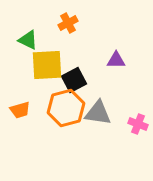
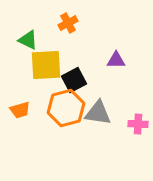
yellow square: moved 1 px left
pink cross: rotated 18 degrees counterclockwise
